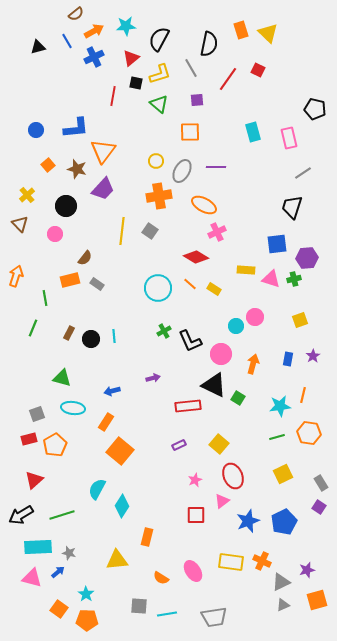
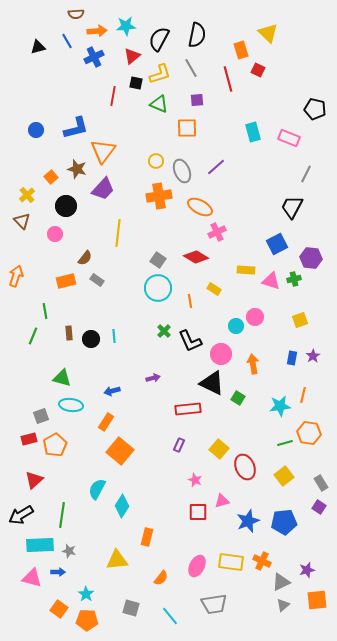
brown semicircle at (76, 14): rotated 35 degrees clockwise
orange rectangle at (241, 30): moved 20 px down
orange arrow at (94, 31): moved 3 px right; rotated 24 degrees clockwise
black semicircle at (209, 44): moved 12 px left, 9 px up
red triangle at (131, 58): moved 1 px right, 2 px up
red line at (228, 79): rotated 50 degrees counterclockwise
green triangle at (159, 104): rotated 18 degrees counterclockwise
blue L-shape at (76, 128): rotated 8 degrees counterclockwise
orange square at (190, 132): moved 3 px left, 4 px up
pink rectangle at (289, 138): rotated 55 degrees counterclockwise
orange square at (48, 165): moved 3 px right, 12 px down
purple line at (216, 167): rotated 42 degrees counterclockwise
gray ellipse at (182, 171): rotated 50 degrees counterclockwise
gray line at (303, 173): moved 3 px right, 1 px down; rotated 30 degrees counterclockwise
orange ellipse at (204, 205): moved 4 px left, 2 px down
black trapezoid at (292, 207): rotated 10 degrees clockwise
brown triangle at (20, 224): moved 2 px right, 3 px up
yellow line at (122, 231): moved 4 px left, 2 px down
gray square at (150, 231): moved 8 px right, 29 px down
blue square at (277, 244): rotated 20 degrees counterclockwise
purple hexagon at (307, 258): moved 4 px right; rotated 10 degrees clockwise
pink triangle at (271, 279): moved 2 px down
orange rectangle at (70, 280): moved 4 px left, 1 px down
gray rectangle at (97, 284): moved 4 px up
orange line at (190, 284): moved 17 px down; rotated 40 degrees clockwise
green line at (45, 298): moved 13 px down
green line at (33, 328): moved 8 px down
green cross at (164, 331): rotated 16 degrees counterclockwise
brown rectangle at (69, 333): rotated 32 degrees counterclockwise
blue rectangle at (288, 359): moved 4 px right, 1 px up
orange arrow at (253, 364): rotated 24 degrees counterclockwise
black triangle at (214, 385): moved 2 px left, 2 px up
red rectangle at (188, 406): moved 3 px down
cyan ellipse at (73, 408): moved 2 px left, 3 px up
gray square at (37, 414): moved 4 px right, 2 px down
green line at (277, 437): moved 8 px right, 6 px down
yellow square at (219, 444): moved 5 px down
purple rectangle at (179, 445): rotated 40 degrees counterclockwise
yellow square at (283, 474): moved 1 px right, 2 px down; rotated 12 degrees counterclockwise
red ellipse at (233, 476): moved 12 px right, 9 px up
pink star at (195, 480): rotated 24 degrees counterclockwise
pink triangle at (222, 501): rotated 21 degrees clockwise
green line at (62, 515): rotated 65 degrees counterclockwise
red square at (196, 515): moved 2 px right, 3 px up
blue pentagon at (284, 522): rotated 20 degrees clockwise
cyan rectangle at (38, 547): moved 2 px right, 2 px up
gray star at (69, 553): moved 2 px up
pink ellipse at (193, 571): moved 4 px right, 5 px up; rotated 60 degrees clockwise
blue arrow at (58, 572): rotated 40 degrees clockwise
orange semicircle at (161, 578): rotated 84 degrees counterclockwise
orange square at (317, 600): rotated 10 degrees clockwise
gray triangle at (283, 605): rotated 16 degrees counterclockwise
gray square at (139, 606): moved 8 px left, 2 px down; rotated 12 degrees clockwise
cyan line at (167, 614): moved 3 px right, 2 px down; rotated 60 degrees clockwise
gray trapezoid at (214, 617): moved 13 px up
